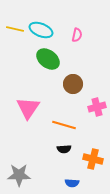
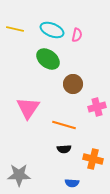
cyan ellipse: moved 11 px right
